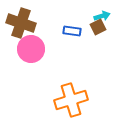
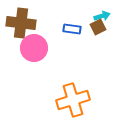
brown cross: rotated 12 degrees counterclockwise
blue rectangle: moved 2 px up
pink circle: moved 3 px right, 1 px up
orange cross: moved 2 px right
